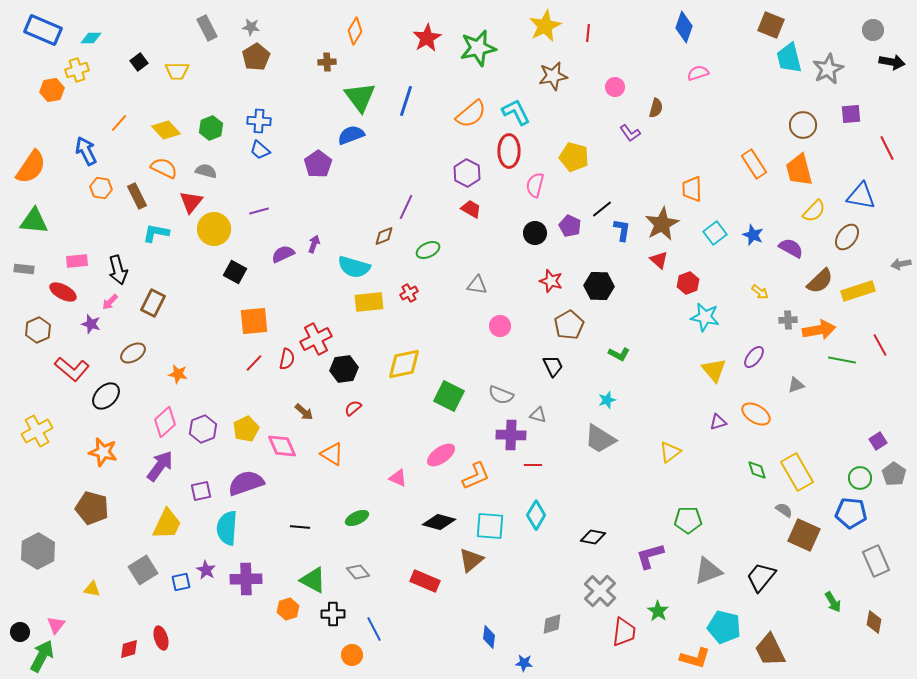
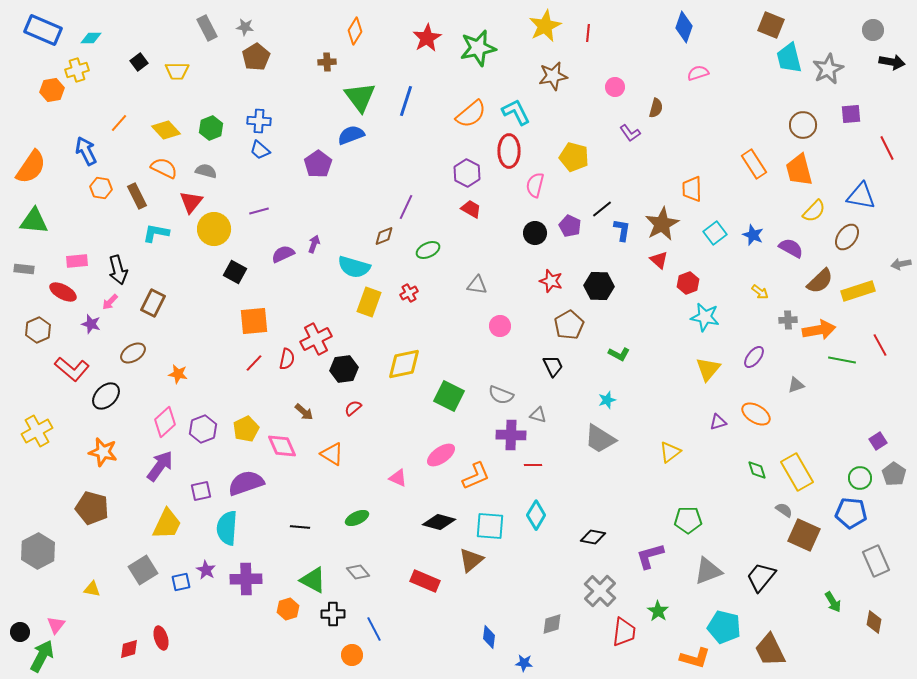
gray star at (251, 27): moved 6 px left
yellow rectangle at (369, 302): rotated 64 degrees counterclockwise
yellow triangle at (714, 370): moved 6 px left, 1 px up; rotated 20 degrees clockwise
